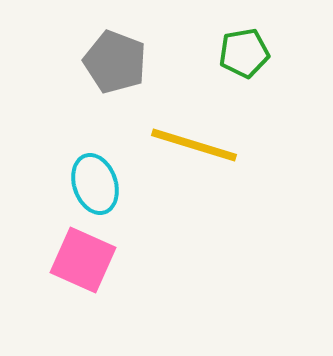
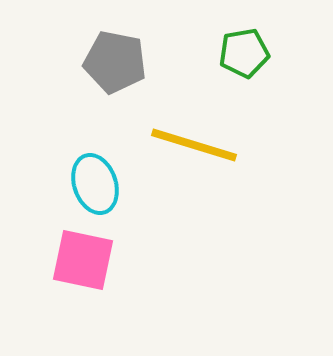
gray pentagon: rotated 10 degrees counterclockwise
pink square: rotated 12 degrees counterclockwise
